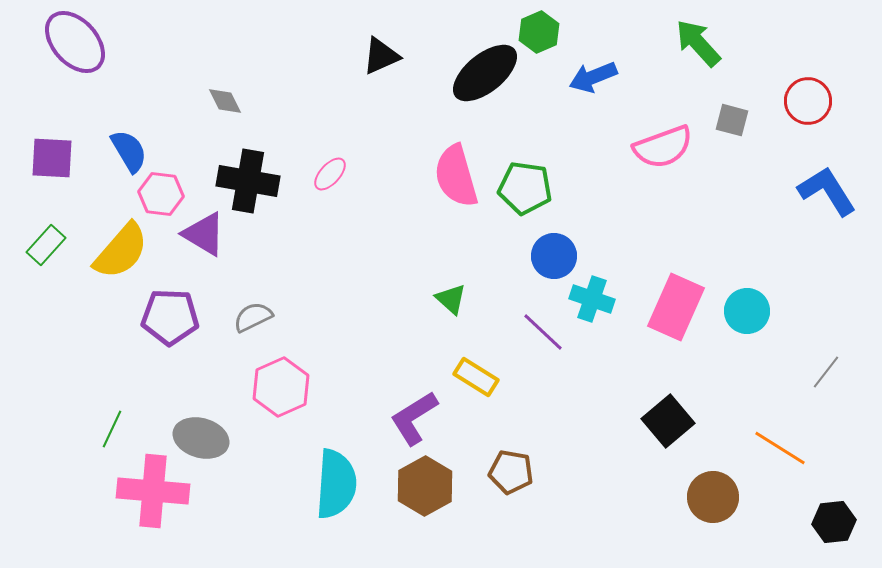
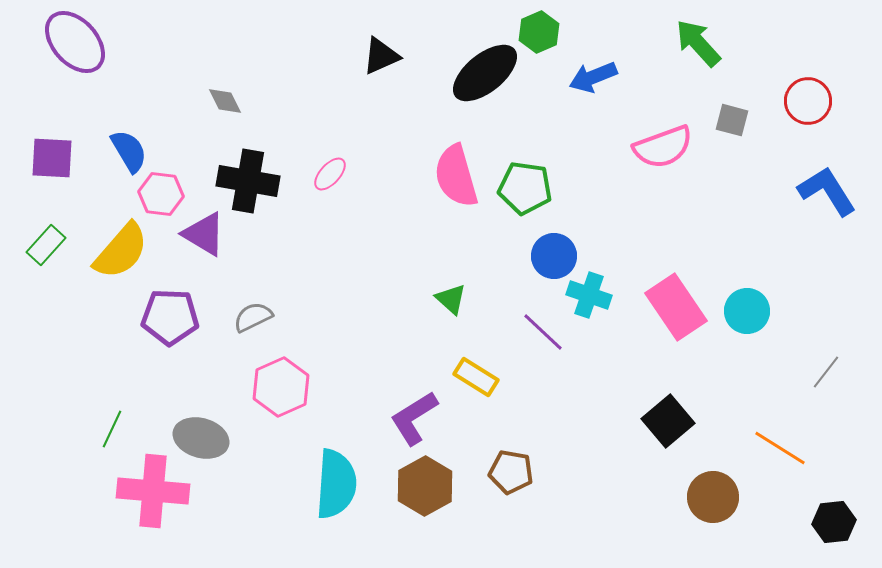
cyan cross at (592, 299): moved 3 px left, 4 px up
pink rectangle at (676, 307): rotated 58 degrees counterclockwise
